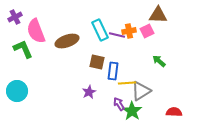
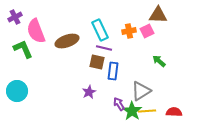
purple line: moved 13 px left, 13 px down
yellow line: moved 20 px right, 28 px down
